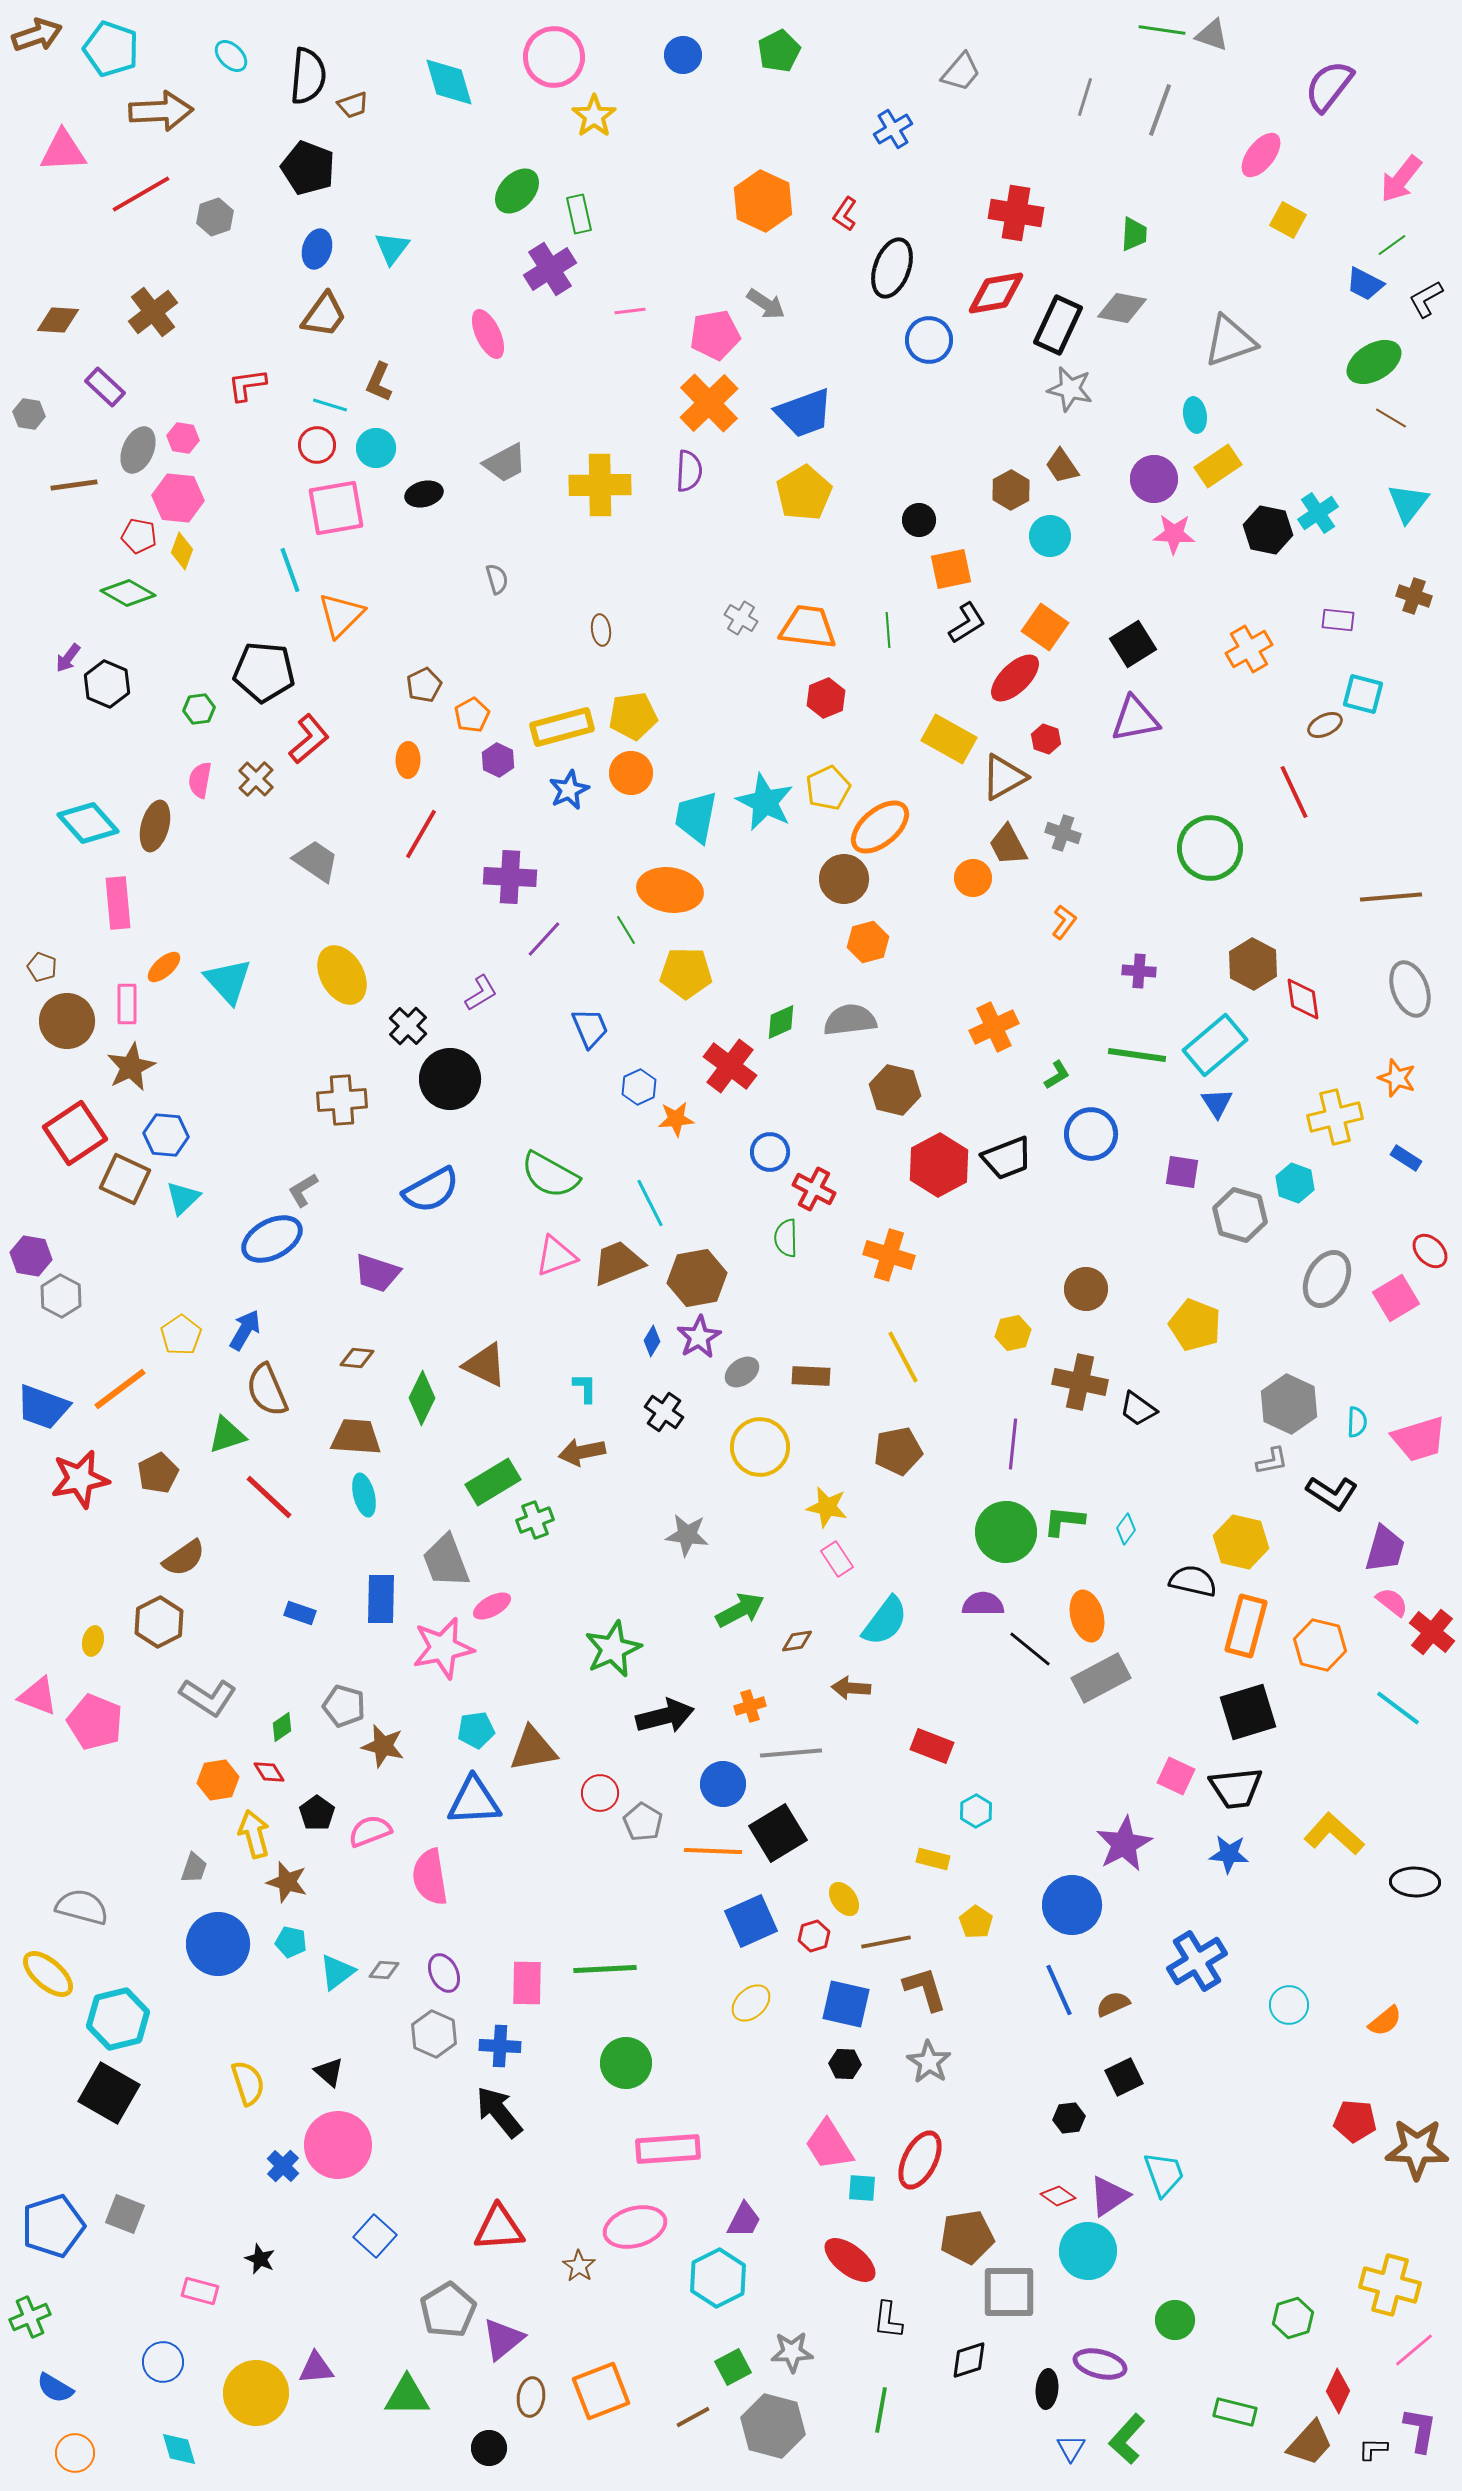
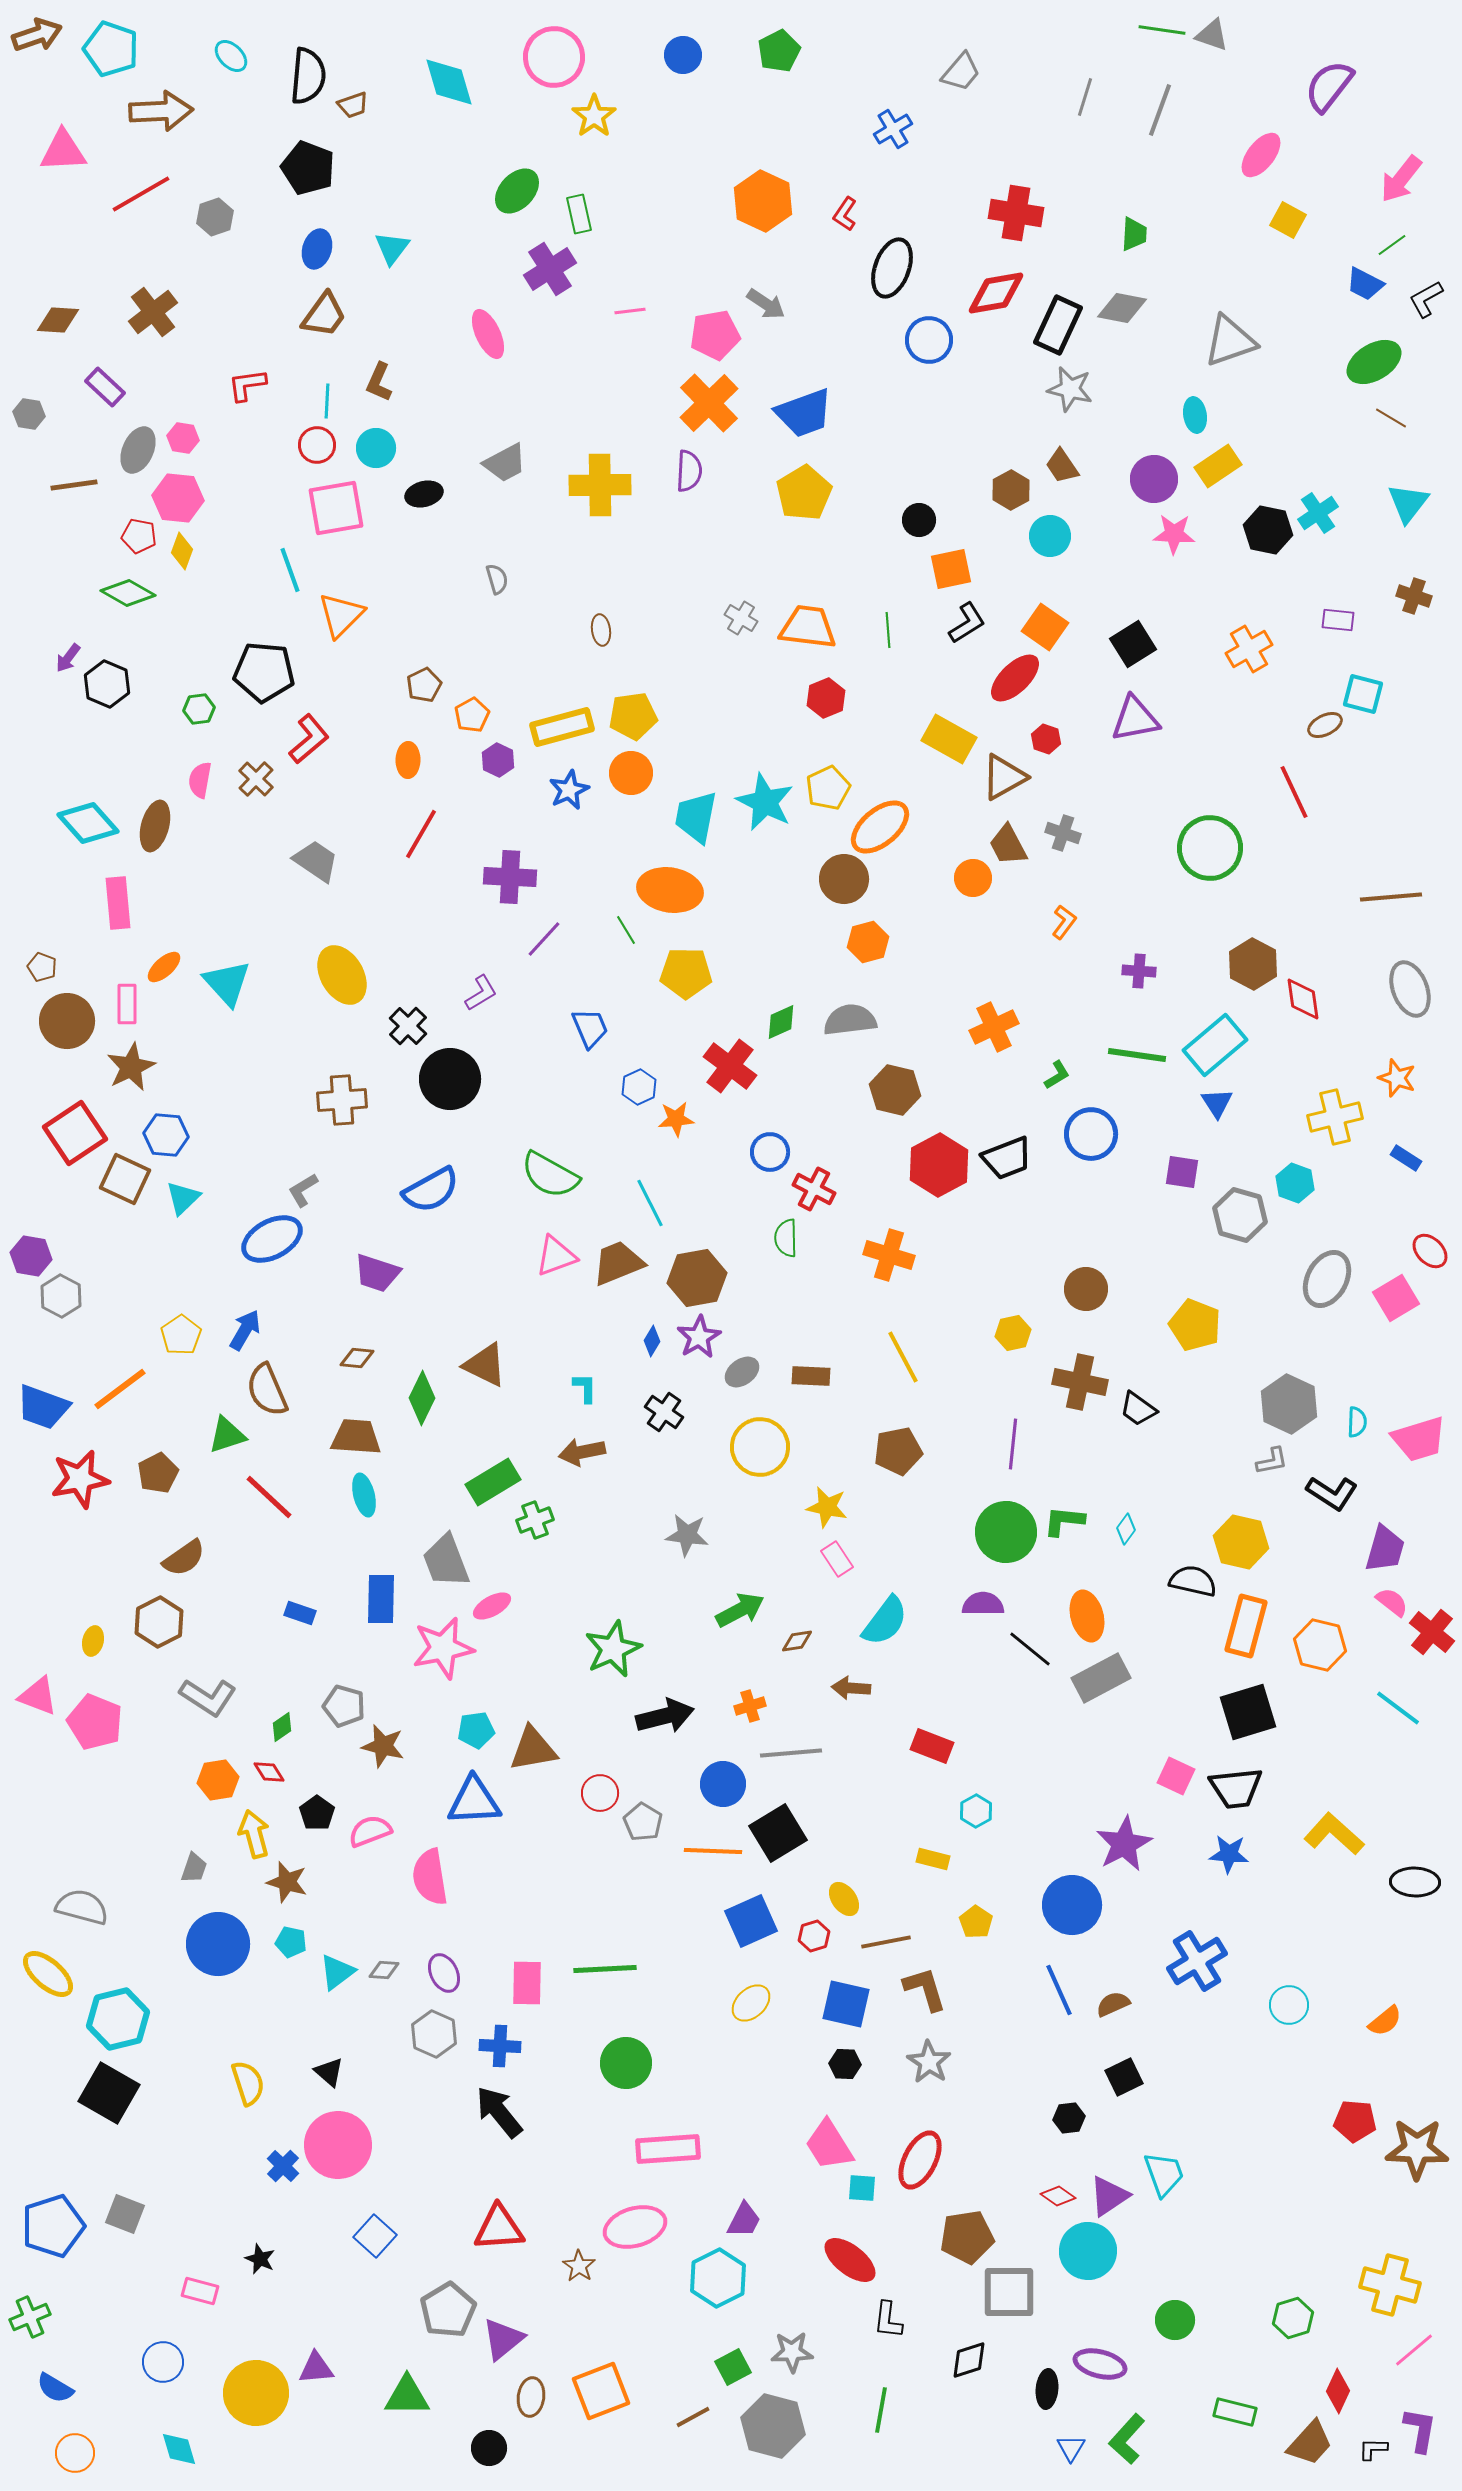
cyan line at (330, 405): moved 3 px left, 4 px up; rotated 76 degrees clockwise
cyan triangle at (228, 981): moved 1 px left, 2 px down
